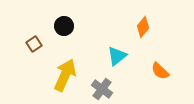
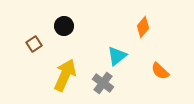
gray cross: moved 1 px right, 6 px up
